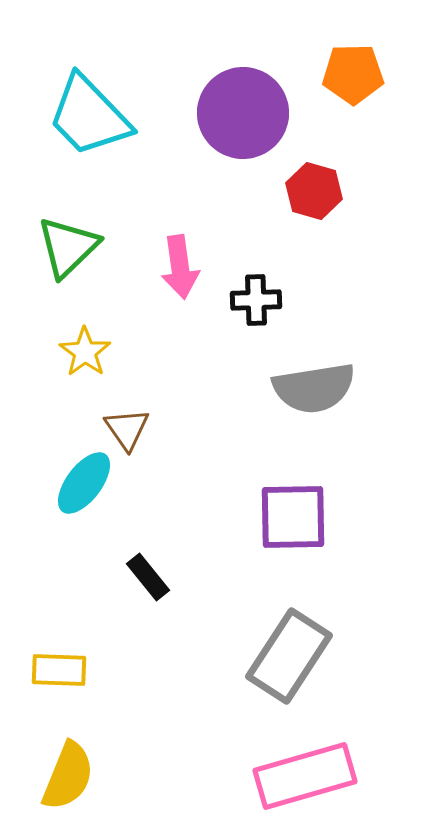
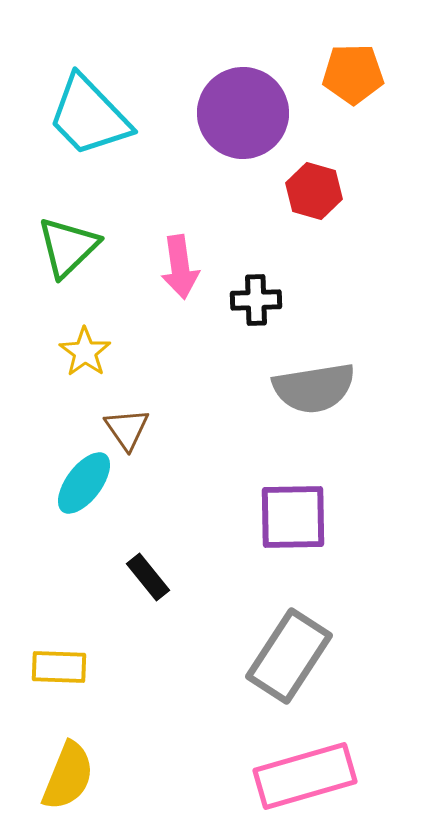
yellow rectangle: moved 3 px up
